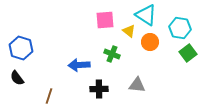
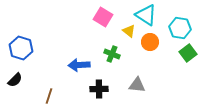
pink square: moved 2 px left, 3 px up; rotated 36 degrees clockwise
black semicircle: moved 2 px left, 2 px down; rotated 98 degrees counterclockwise
